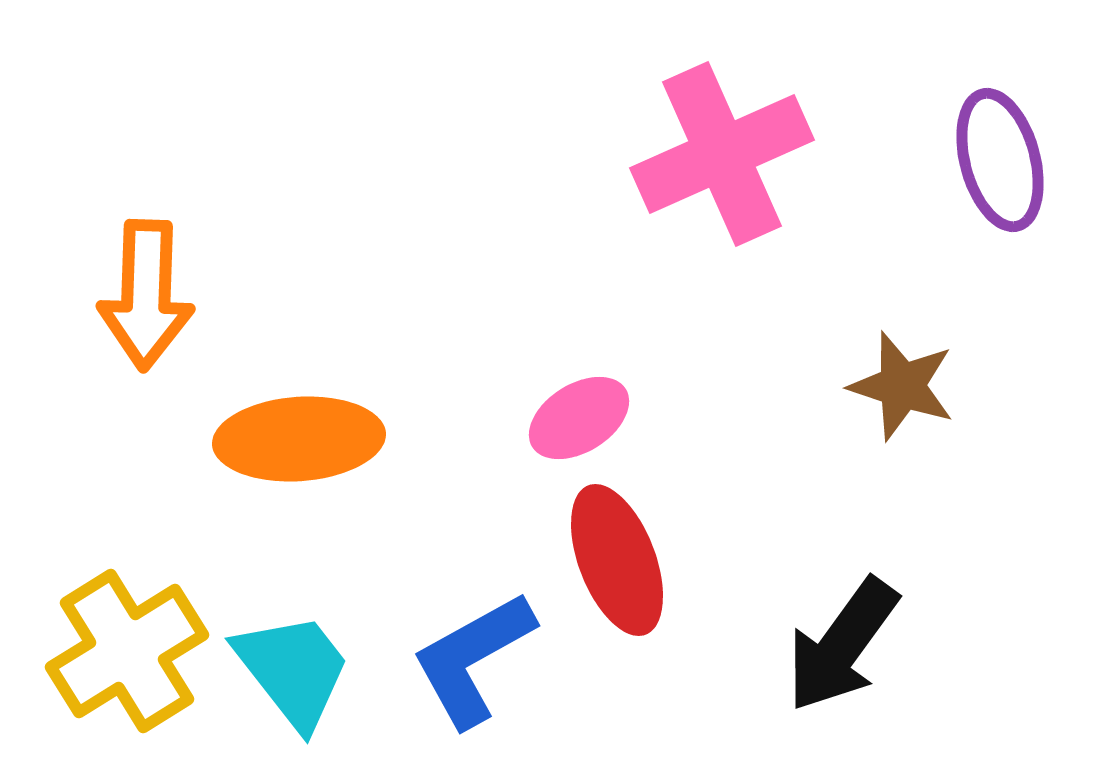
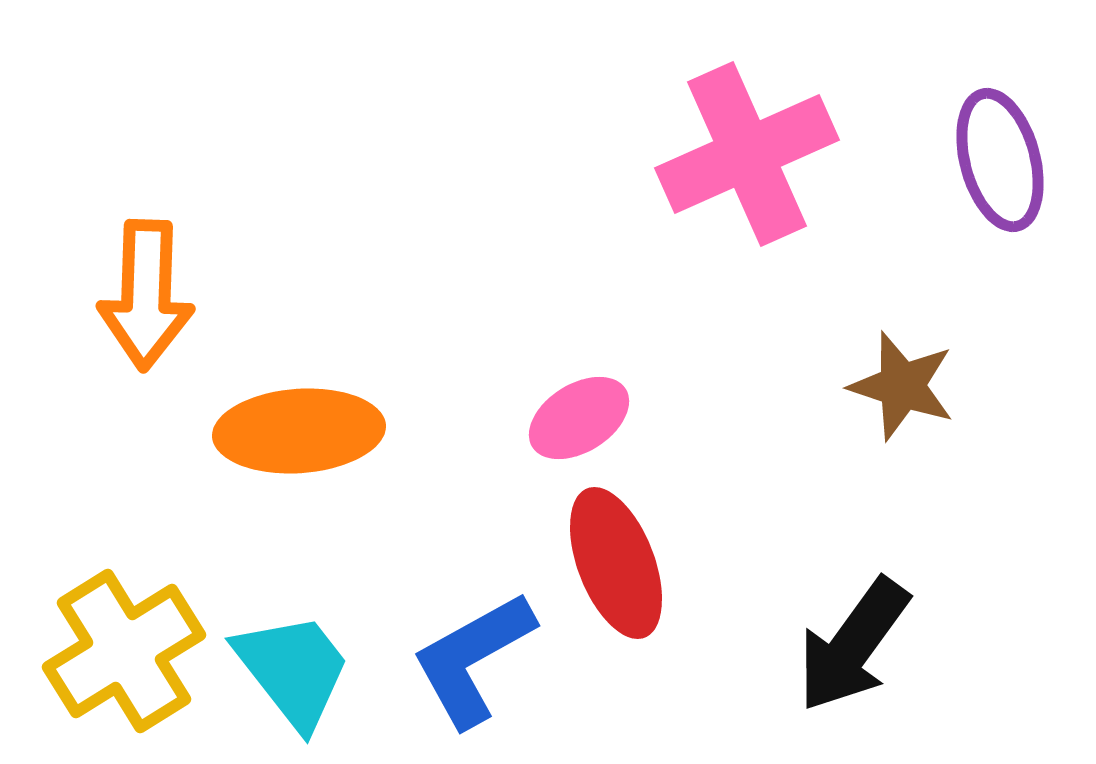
pink cross: moved 25 px right
orange ellipse: moved 8 px up
red ellipse: moved 1 px left, 3 px down
black arrow: moved 11 px right
yellow cross: moved 3 px left
